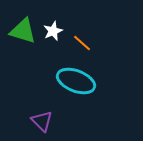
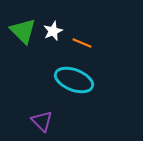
green triangle: rotated 28 degrees clockwise
orange line: rotated 18 degrees counterclockwise
cyan ellipse: moved 2 px left, 1 px up
